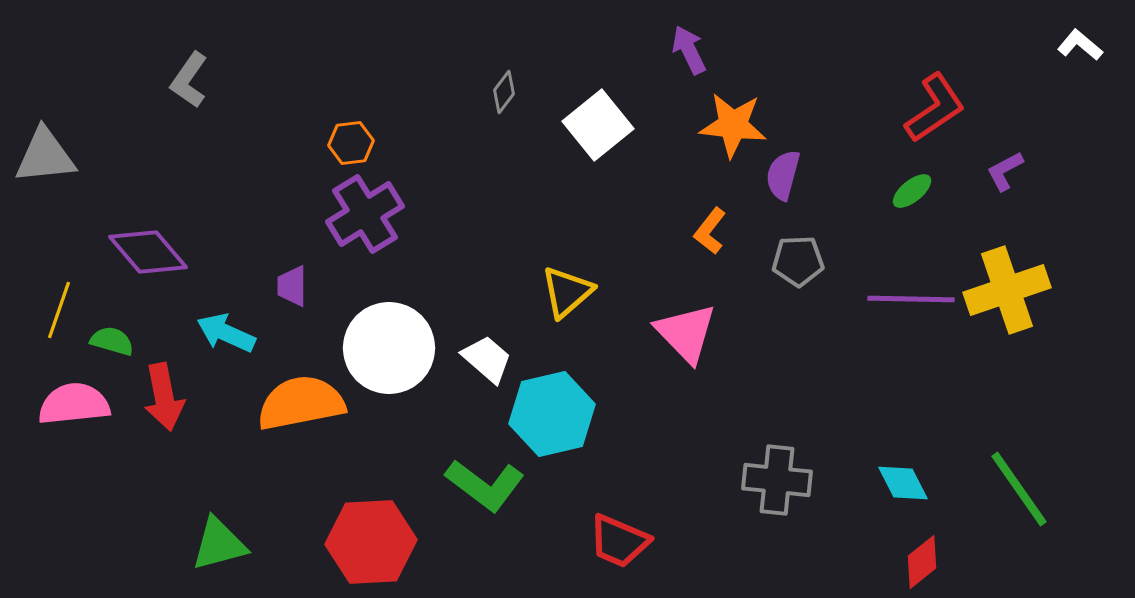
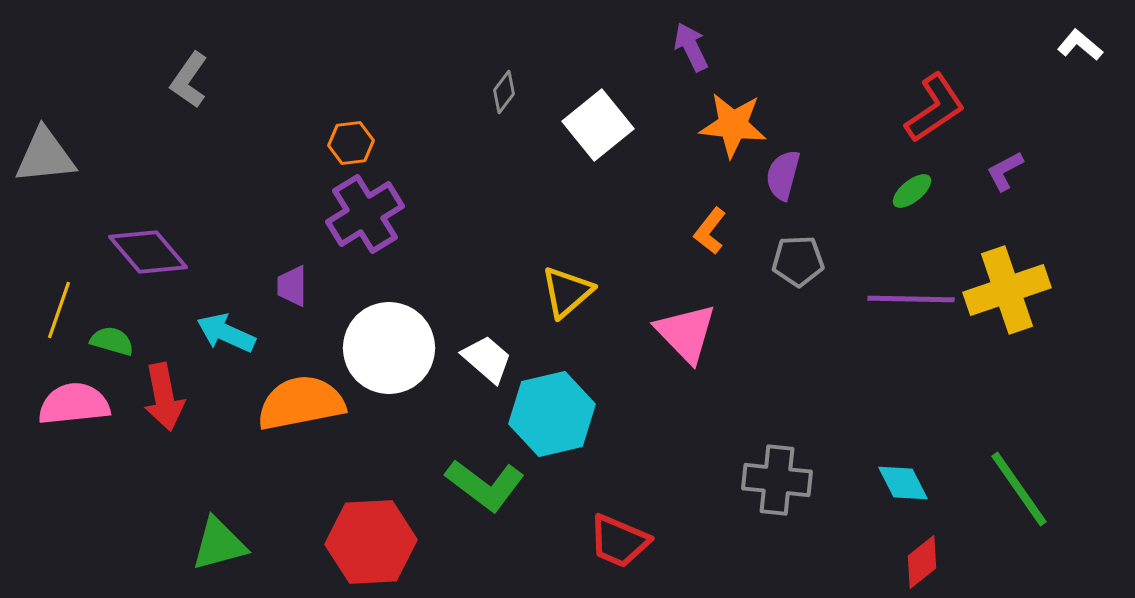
purple arrow: moved 2 px right, 3 px up
